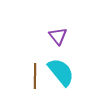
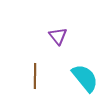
cyan semicircle: moved 24 px right, 6 px down
